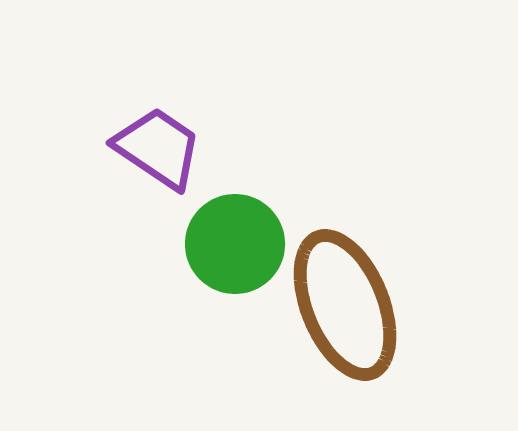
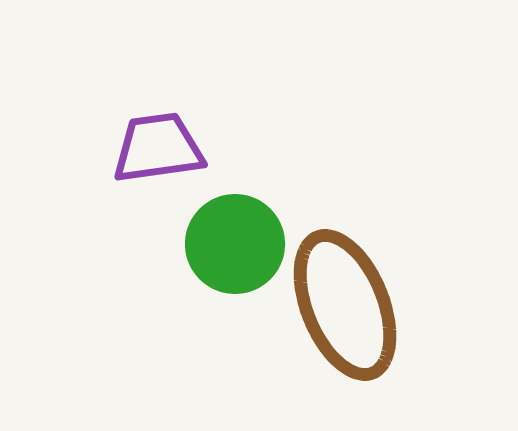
purple trapezoid: rotated 42 degrees counterclockwise
